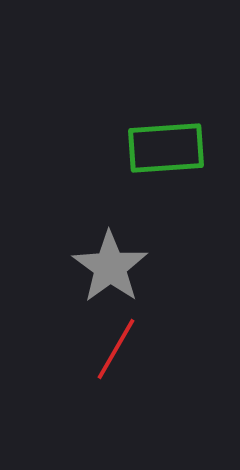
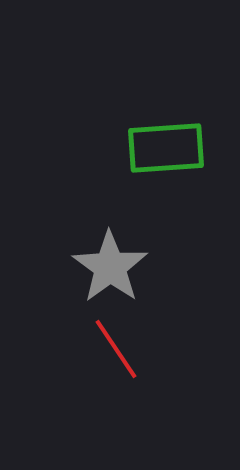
red line: rotated 64 degrees counterclockwise
